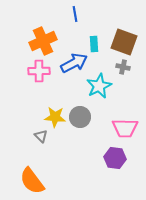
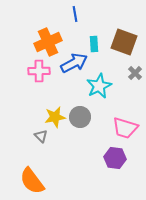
orange cross: moved 5 px right, 1 px down
gray cross: moved 12 px right, 6 px down; rotated 32 degrees clockwise
yellow star: rotated 15 degrees counterclockwise
pink trapezoid: rotated 16 degrees clockwise
